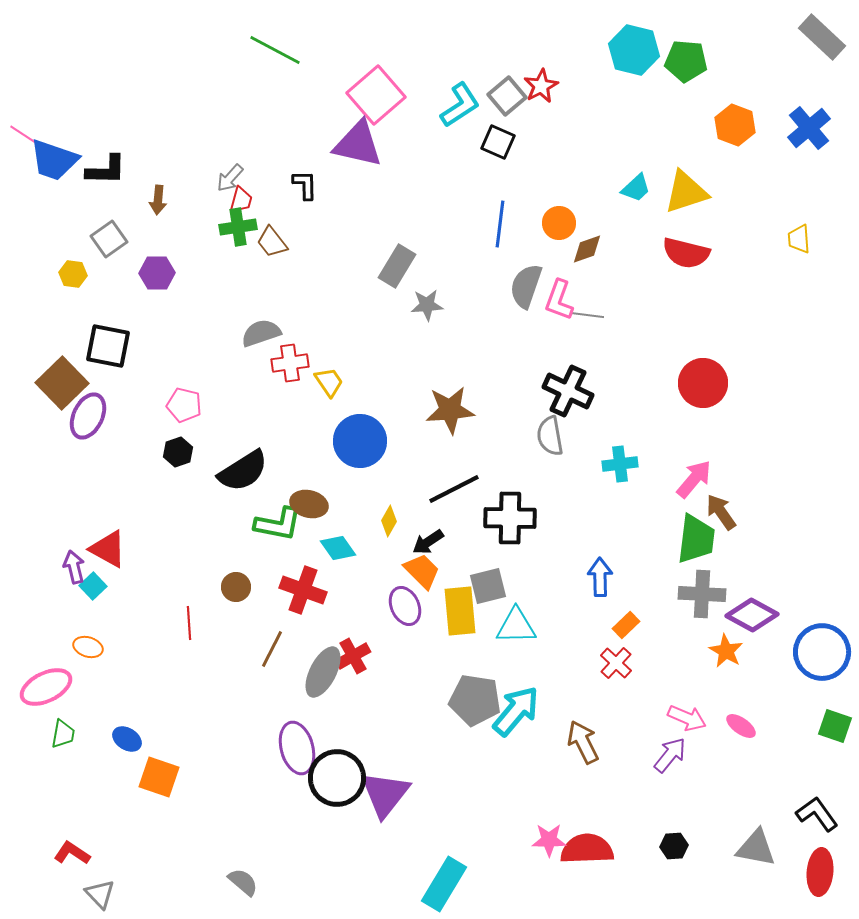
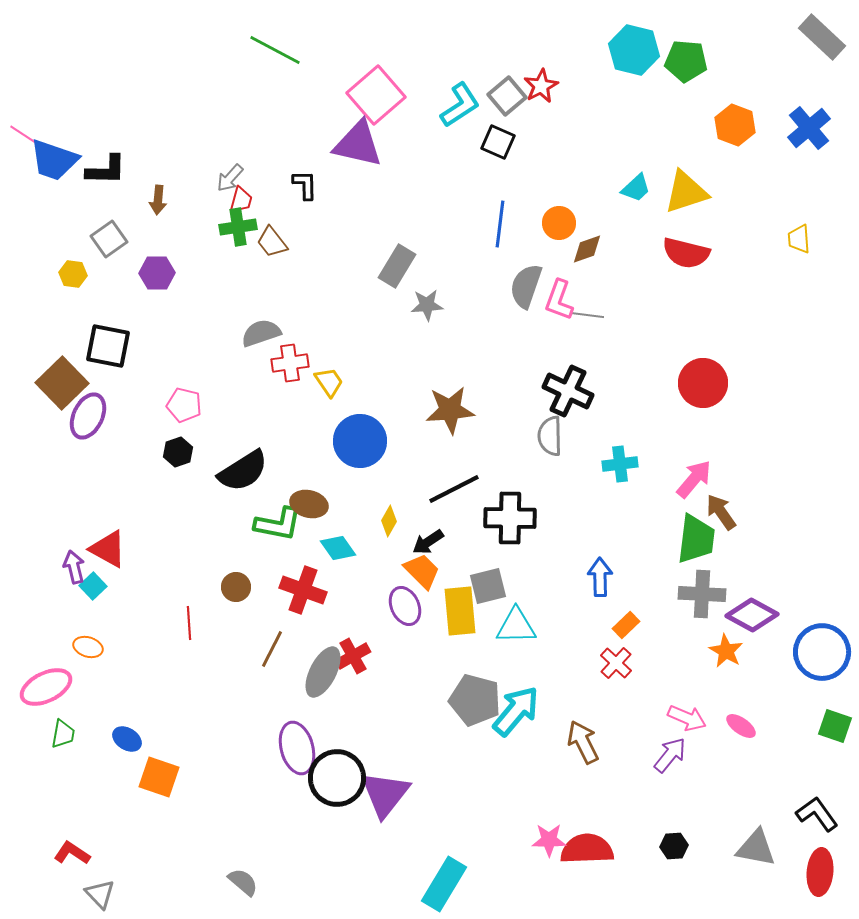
gray semicircle at (550, 436): rotated 9 degrees clockwise
gray pentagon at (475, 700): rotated 6 degrees clockwise
